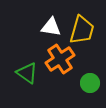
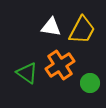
yellow trapezoid: rotated 12 degrees clockwise
orange cross: moved 6 px down
